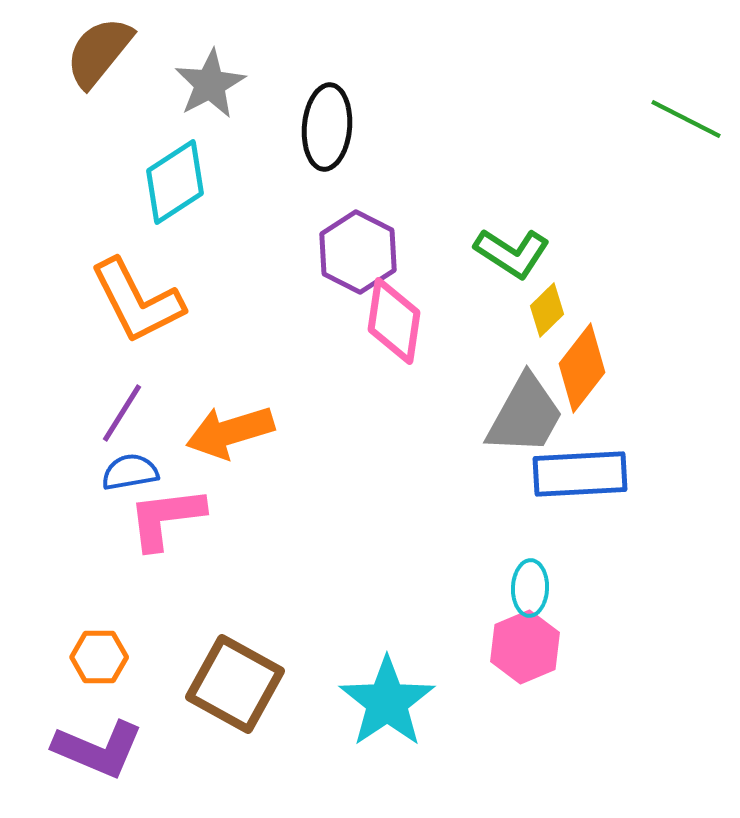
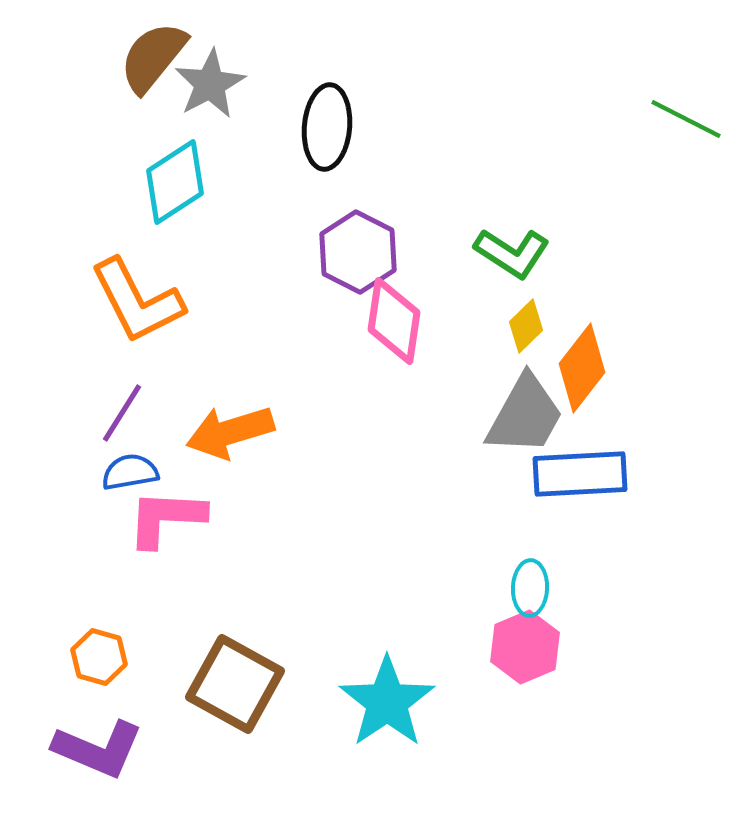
brown semicircle: moved 54 px right, 5 px down
yellow diamond: moved 21 px left, 16 px down
pink L-shape: rotated 10 degrees clockwise
orange hexagon: rotated 16 degrees clockwise
